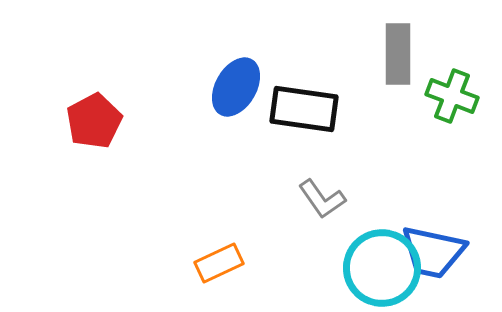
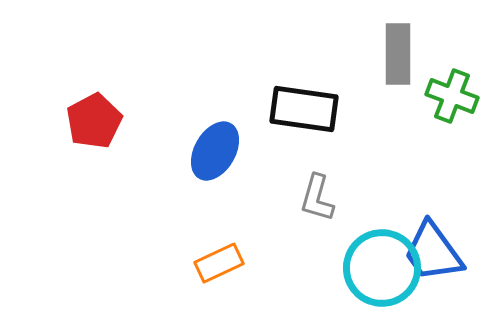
blue ellipse: moved 21 px left, 64 px down
gray L-shape: moved 5 px left, 1 px up; rotated 51 degrees clockwise
blue trapezoid: rotated 42 degrees clockwise
